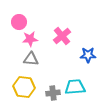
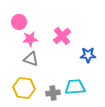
gray triangle: rotated 14 degrees clockwise
yellow hexagon: moved 1 px down
